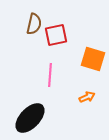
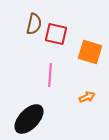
red square: moved 1 px up; rotated 25 degrees clockwise
orange square: moved 3 px left, 7 px up
black ellipse: moved 1 px left, 1 px down
